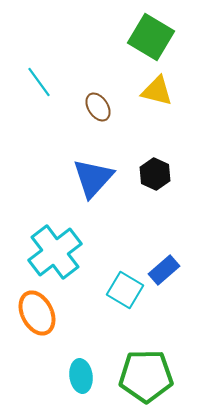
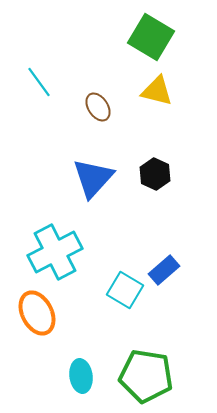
cyan cross: rotated 10 degrees clockwise
green pentagon: rotated 10 degrees clockwise
